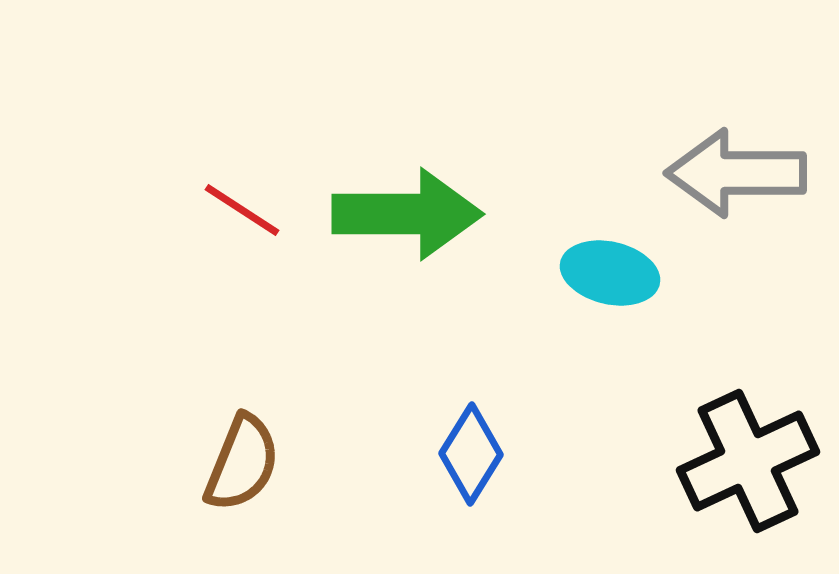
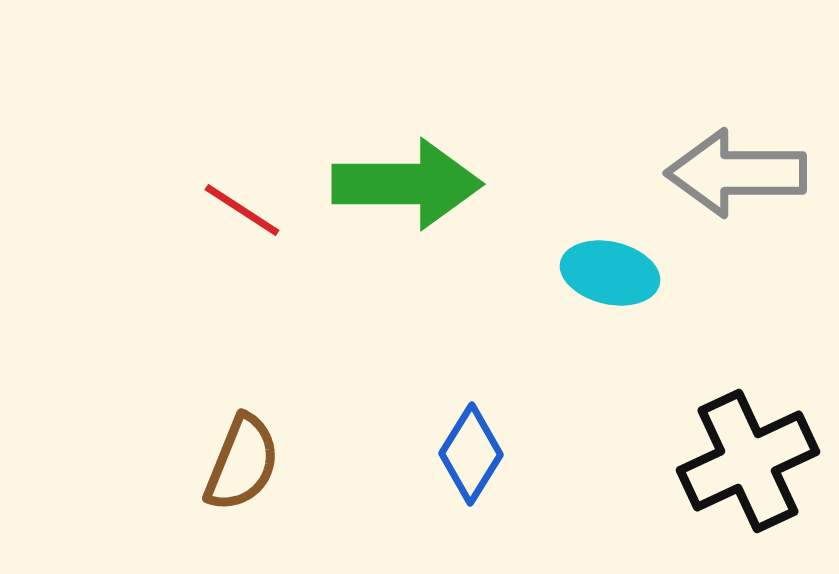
green arrow: moved 30 px up
